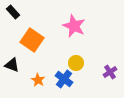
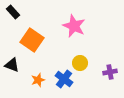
yellow circle: moved 4 px right
purple cross: rotated 24 degrees clockwise
orange star: rotated 24 degrees clockwise
